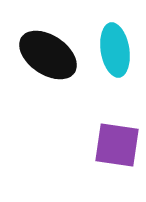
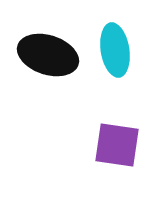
black ellipse: rotated 16 degrees counterclockwise
